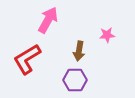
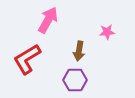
pink star: moved 3 px up
